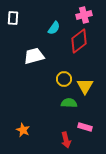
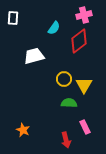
yellow triangle: moved 1 px left, 1 px up
pink rectangle: rotated 48 degrees clockwise
